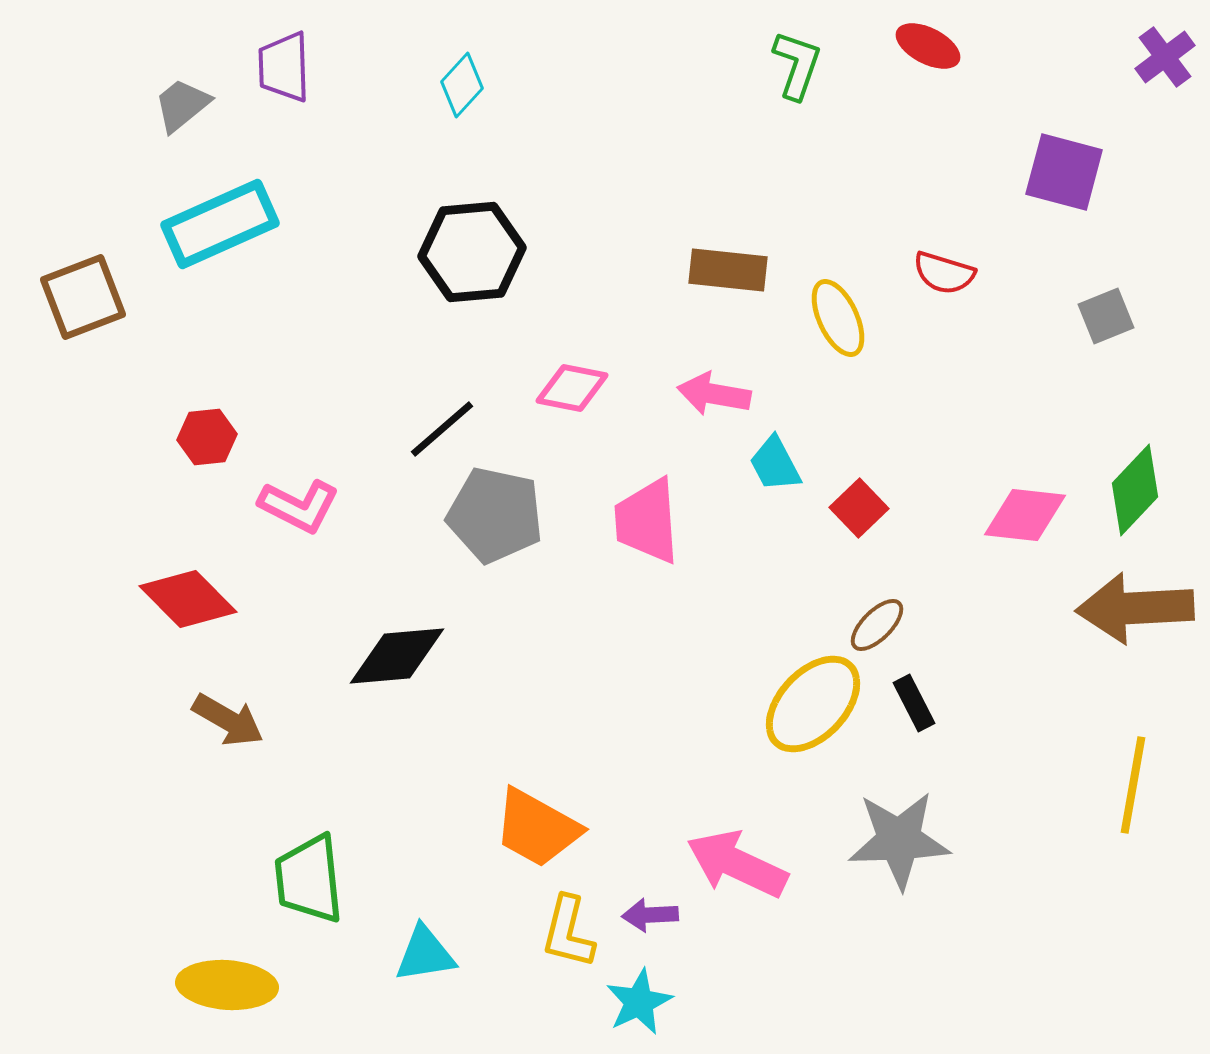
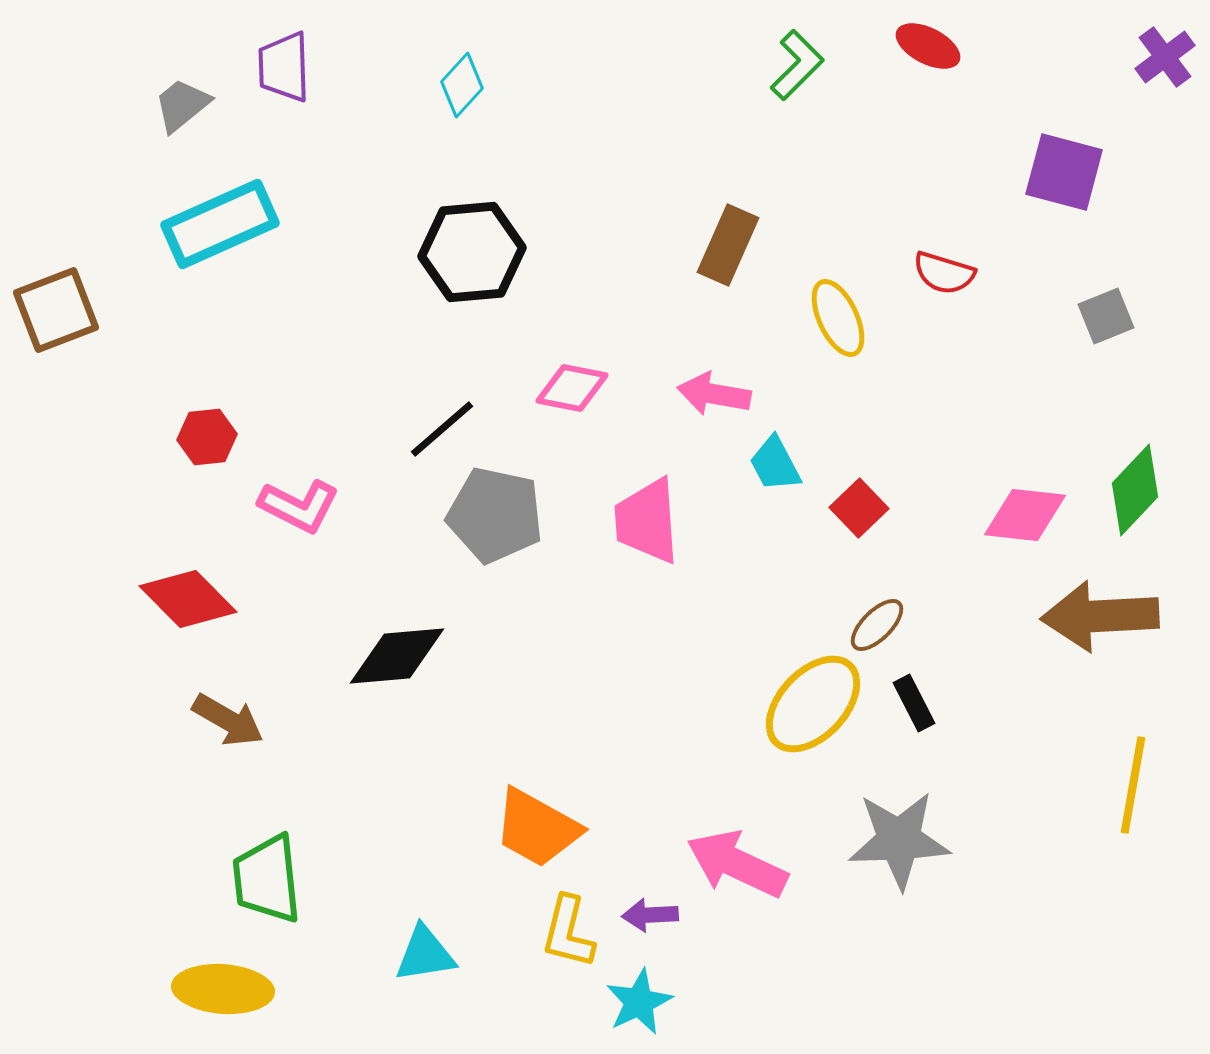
green L-shape at (797, 65): rotated 26 degrees clockwise
brown rectangle at (728, 270): moved 25 px up; rotated 72 degrees counterclockwise
brown square at (83, 297): moved 27 px left, 13 px down
brown arrow at (1135, 608): moved 35 px left, 8 px down
green trapezoid at (309, 879): moved 42 px left
yellow ellipse at (227, 985): moved 4 px left, 4 px down
